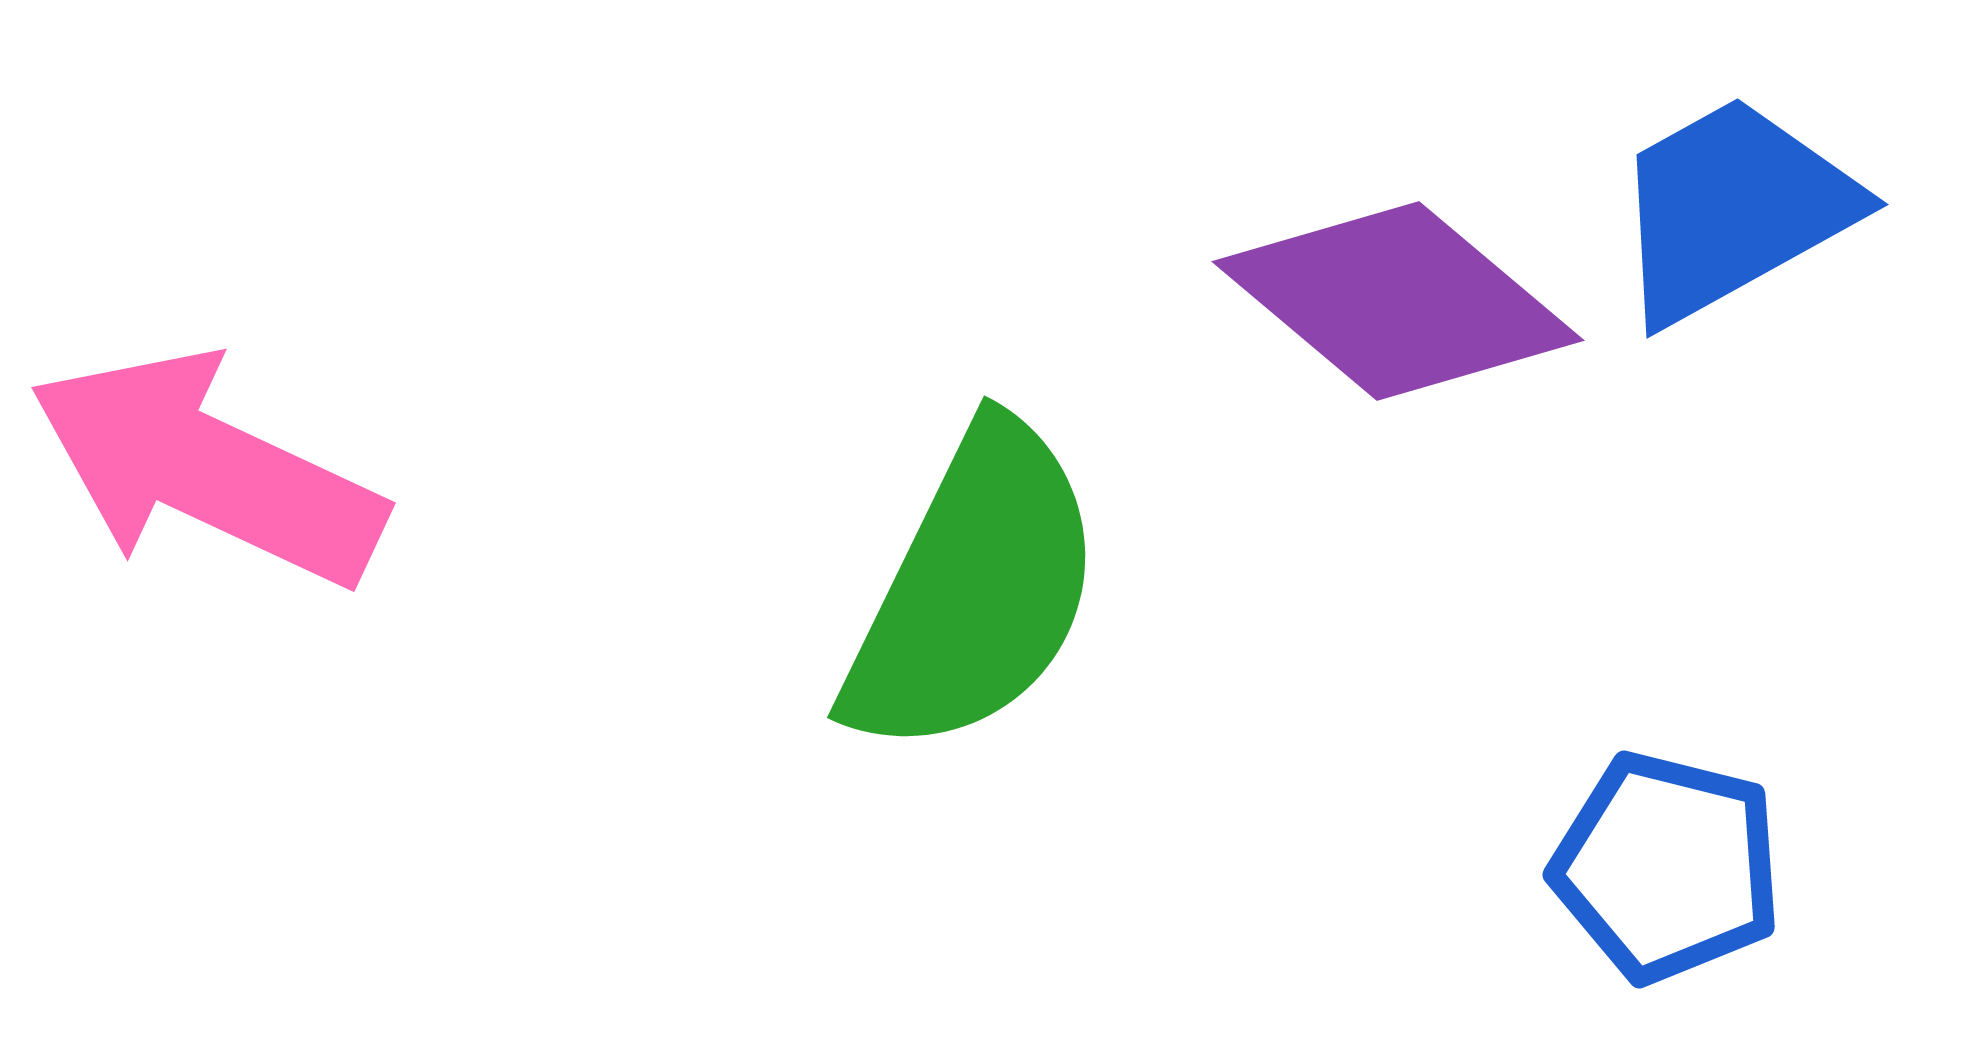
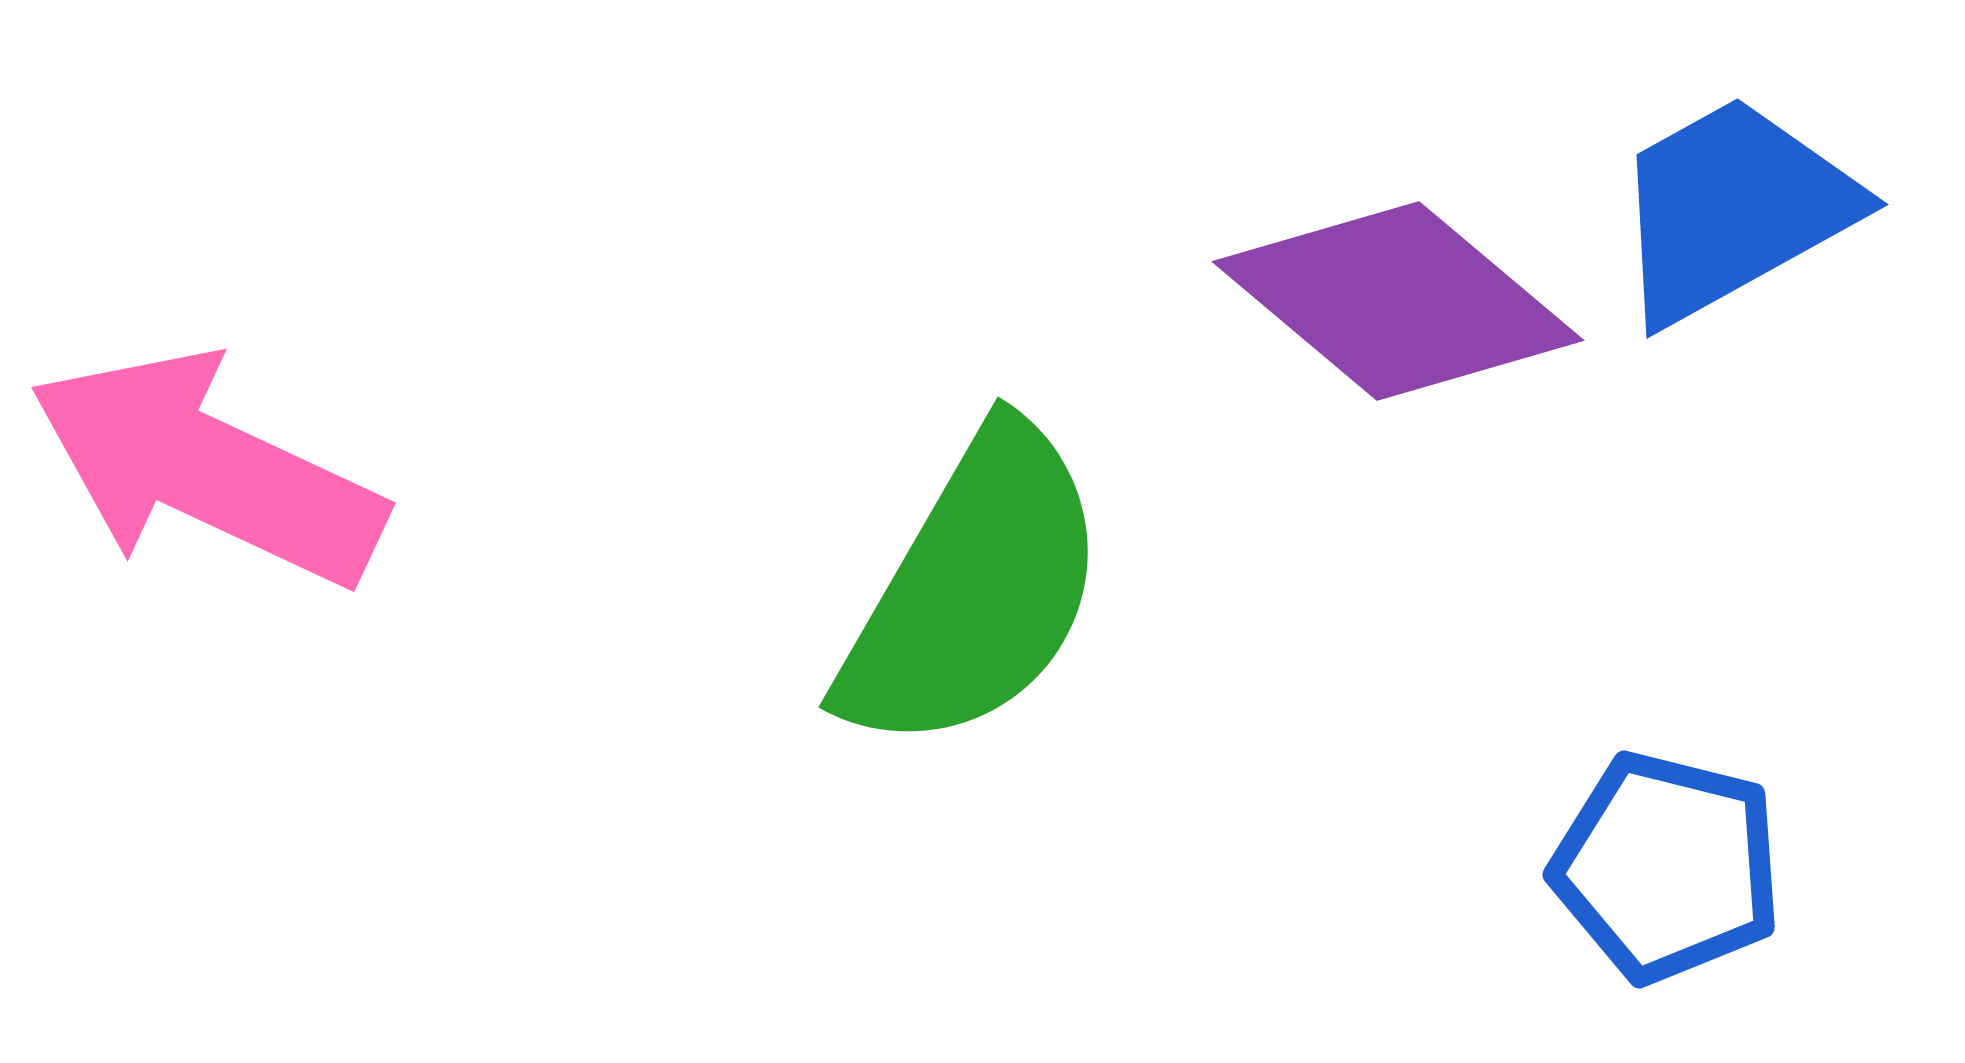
green semicircle: rotated 4 degrees clockwise
